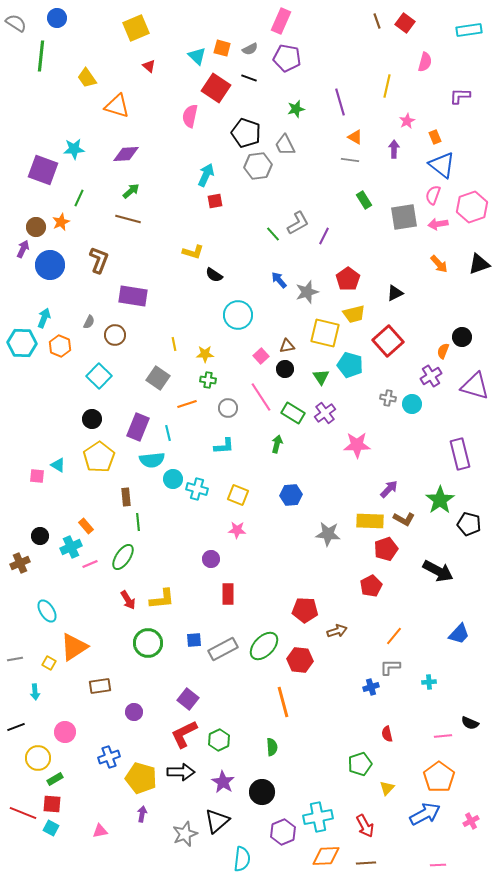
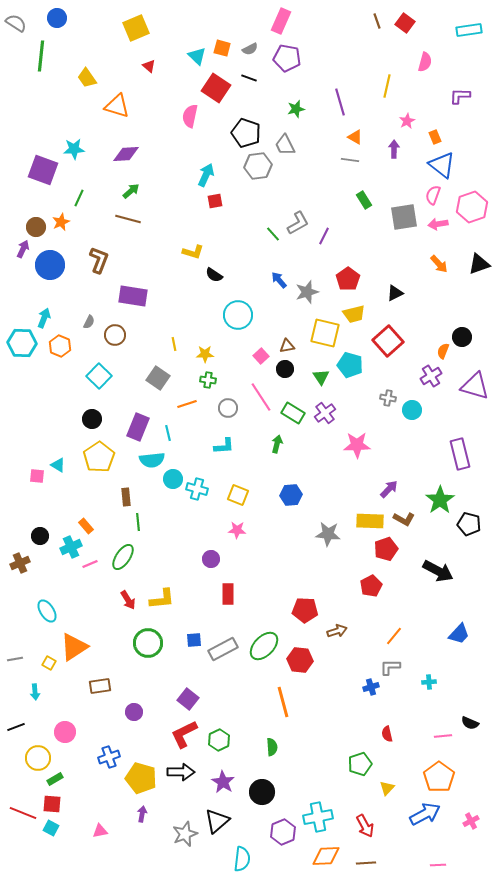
cyan circle at (412, 404): moved 6 px down
